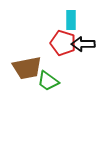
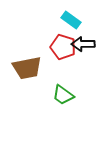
cyan rectangle: rotated 54 degrees counterclockwise
red pentagon: moved 4 px down
green trapezoid: moved 15 px right, 14 px down
